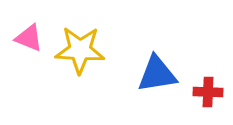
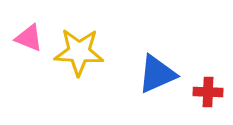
yellow star: moved 1 px left, 2 px down
blue triangle: rotated 15 degrees counterclockwise
